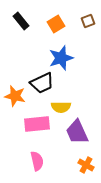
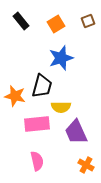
black trapezoid: moved 3 px down; rotated 50 degrees counterclockwise
purple trapezoid: moved 1 px left
